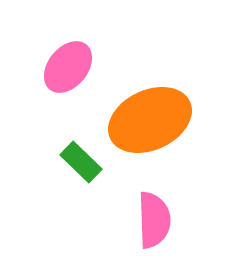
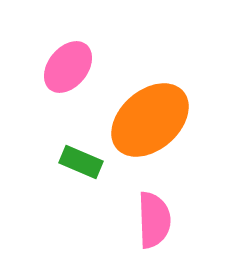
orange ellipse: rotated 16 degrees counterclockwise
green rectangle: rotated 21 degrees counterclockwise
